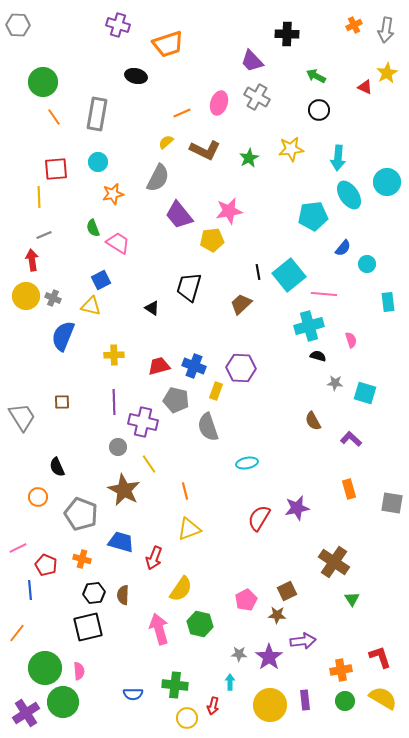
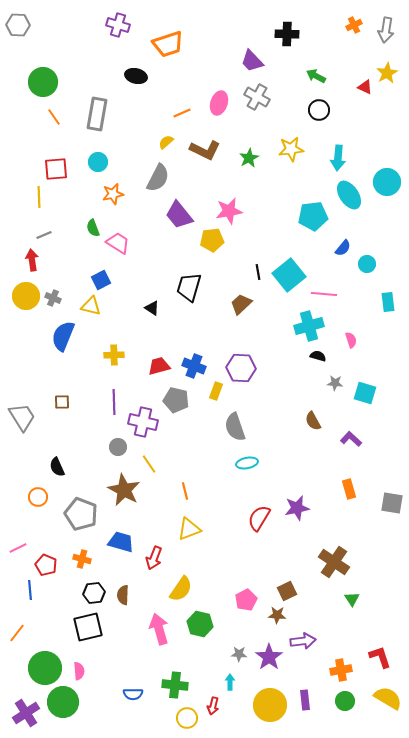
gray semicircle at (208, 427): moved 27 px right
yellow semicircle at (383, 698): moved 5 px right
